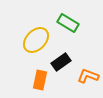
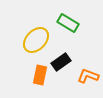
orange rectangle: moved 5 px up
